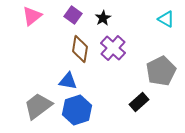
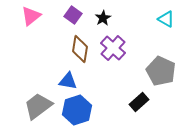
pink triangle: moved 1 px left
gray pentagon: rotated 20 degrees counterclockwise
